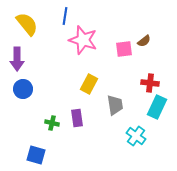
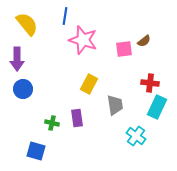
blue square: moved 4 px up
